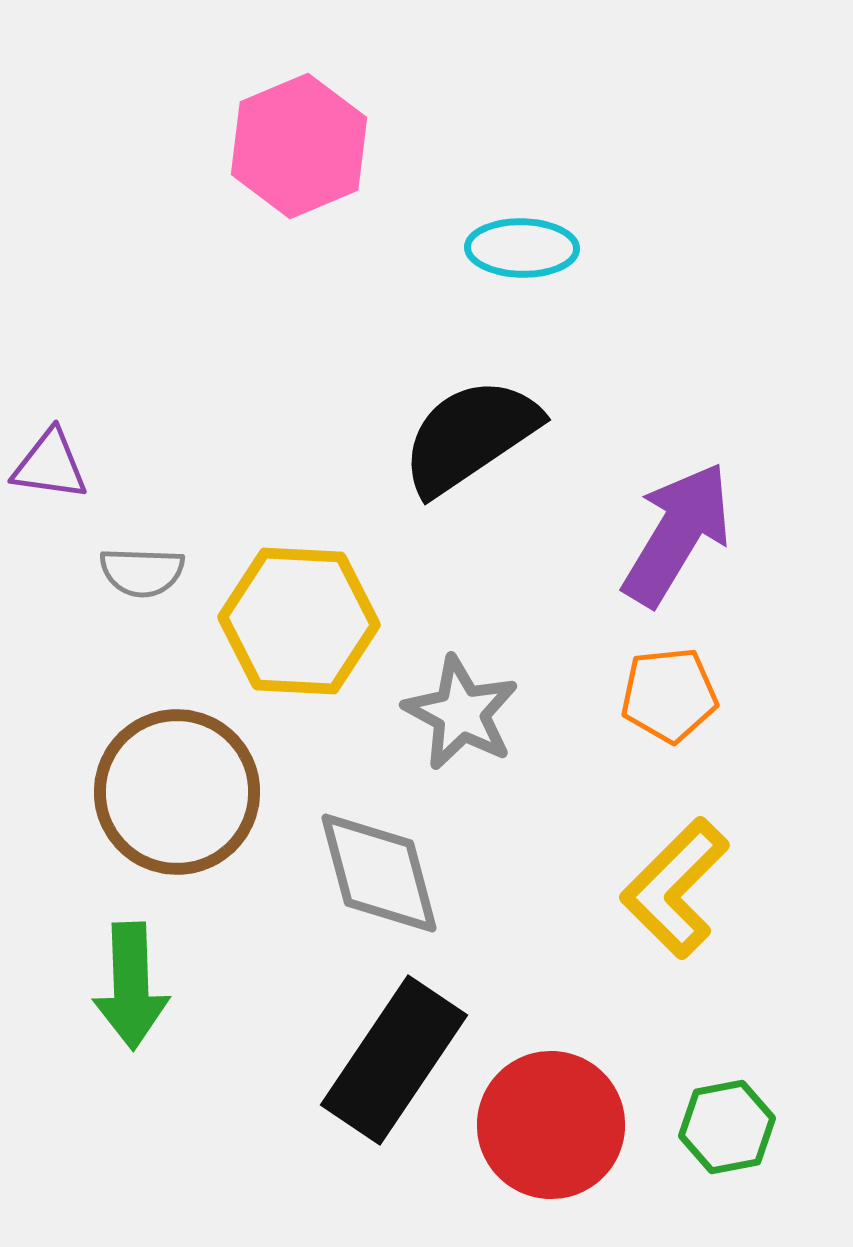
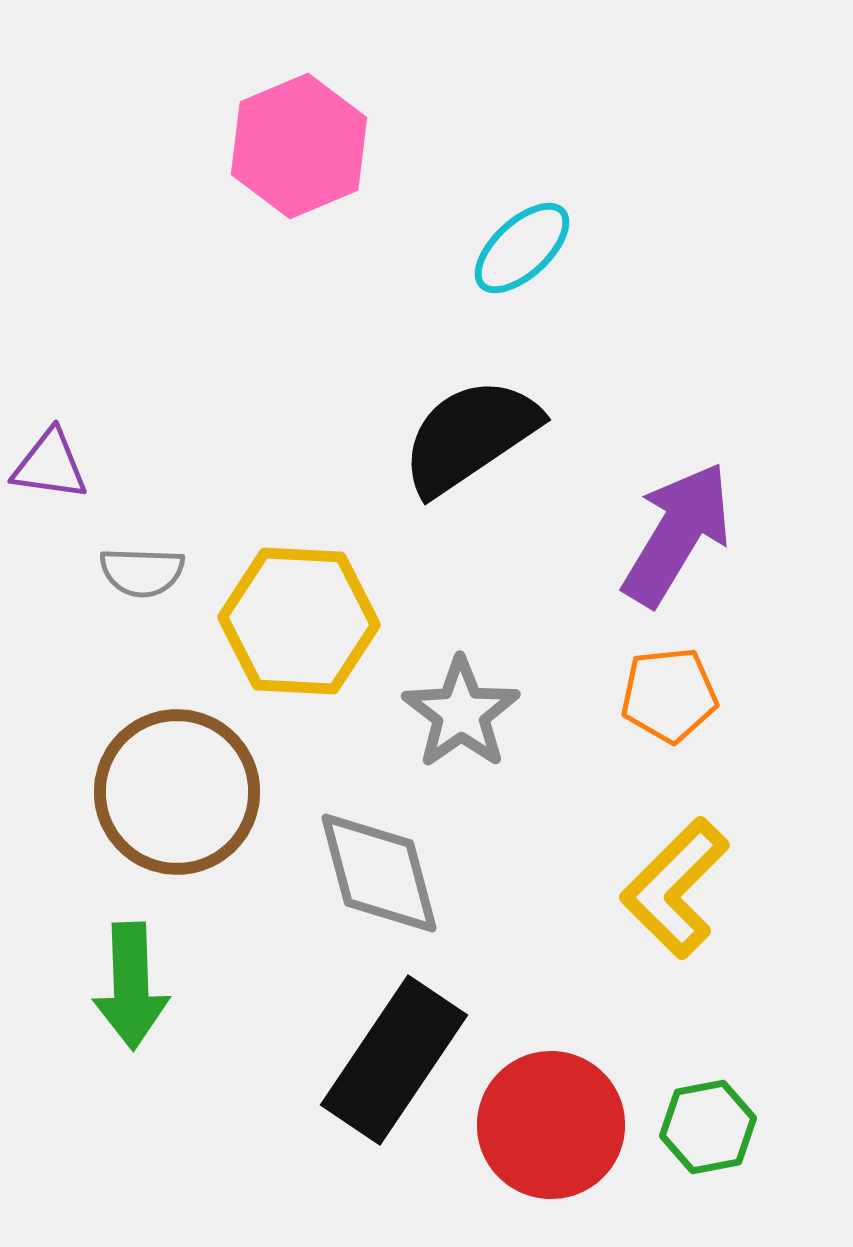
cyan ellipse: rotated 44 degrees counterclockwise
gray star: rotated 9 degrees clockwise
green hexagon: moved 19 px left
